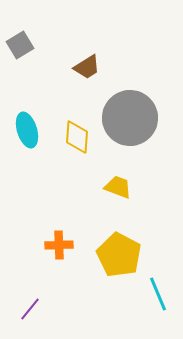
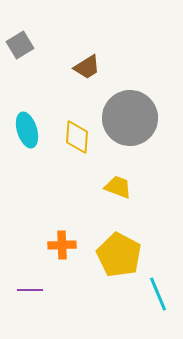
orange cross: moved 3 px right
purple line: moved 19 px up; rotated 50 degrees clockwise
